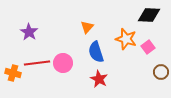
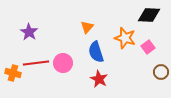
orange star: moved 1 px left, 1 px up
red line: moved 1 px left
